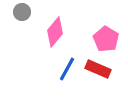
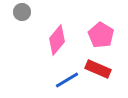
pink diamond: moved 2 px right, 8 px down
pink pentagon: moved 5 px left, 4 px up
blue line: moved 11 px down; rotated 30 degrees clockwise
